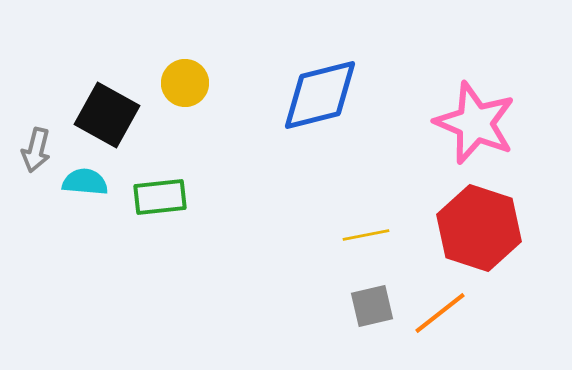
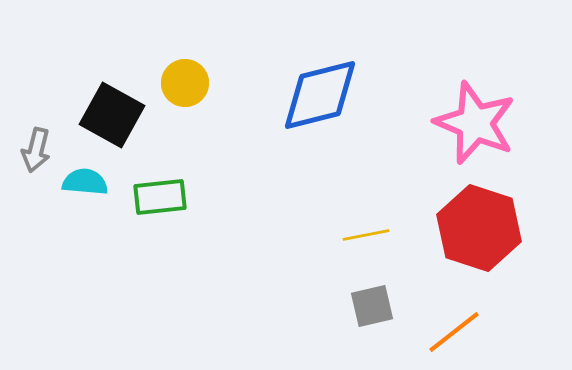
black square: moved 5 px right
orange line: moved 14 px right, 19 px down
